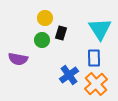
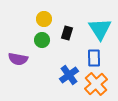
yellow circle: moved 1 px left, 1 px down
black rectangle: moved 6 px right
